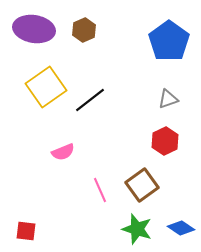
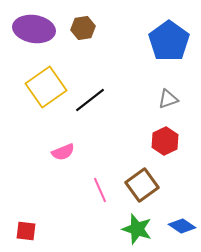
brown hexagon: moved 1 px left, 2 px up; rotated 15 degrees clockwise
blue diamond: moved 1 px right, 2 px up
